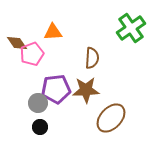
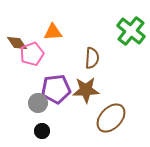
green cross: moved 3 px down; rotated 16 degrees counterclockwise
black circle: moved 2 px right, 4 px down
